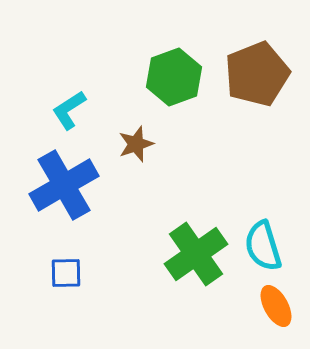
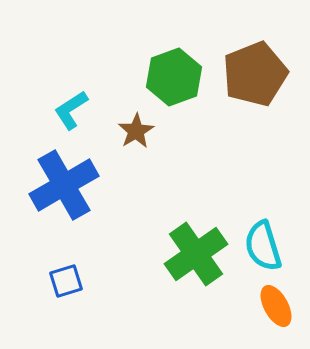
brown pentagon: moved 2 px left
cyan L-shape: moved 2 px right
brown star: moved 13 px up; rotated 12 degrees counterclockwise
blue square: moved 8 px down; rotated 16 degrees counterclockwise
